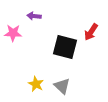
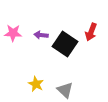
purple arrow: moved 7 px right, 19 px down
red arrow: rotated 12 degrees counterclockwise
black square: moved 3 px up; rotated 20 degrees clockwise
gray triangle: moved 3 px right, 4 px down
